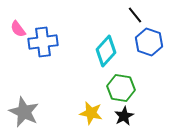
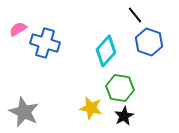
pink semicircle: rotated 96 degrees clockwise
blue cross: moved 2 px right, 1 px down; rotated 24 degrees clockwise
green hexagon: moved 1 px left
yellow star: moved 5 px up
